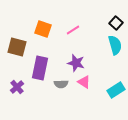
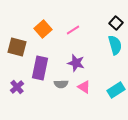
orange square: rotated 30 degrees clockwise
pink triangle: moved 5 px down
